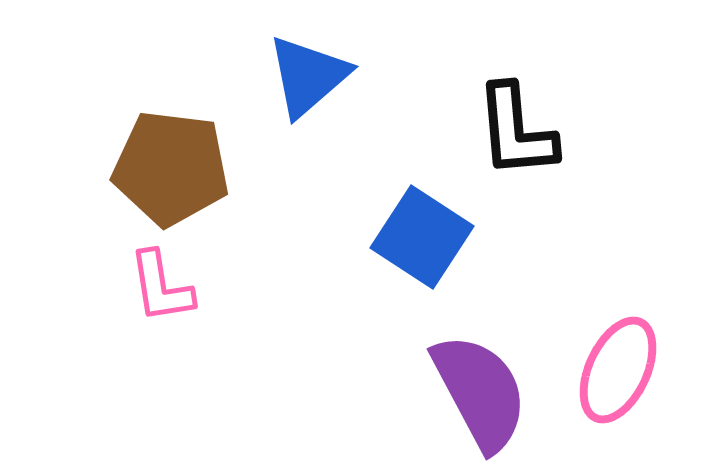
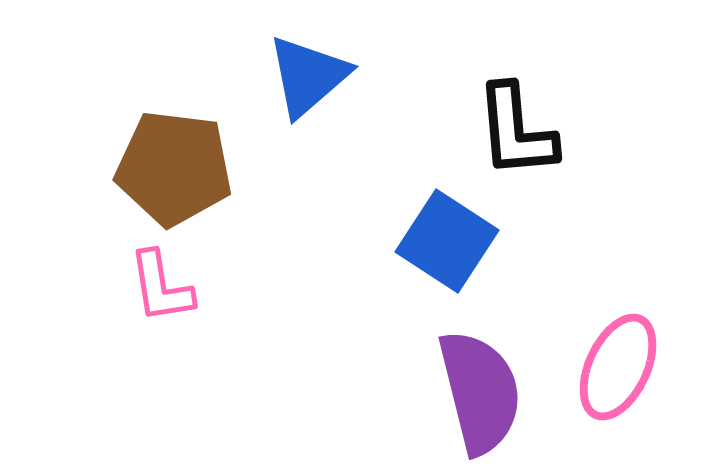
brown pentagon: moved 3 px right
blue square: moved 25 px right, 4 px down
pink ellipse: moved 3 px up
purple semicircle: rotated 14 degrees clockwise
